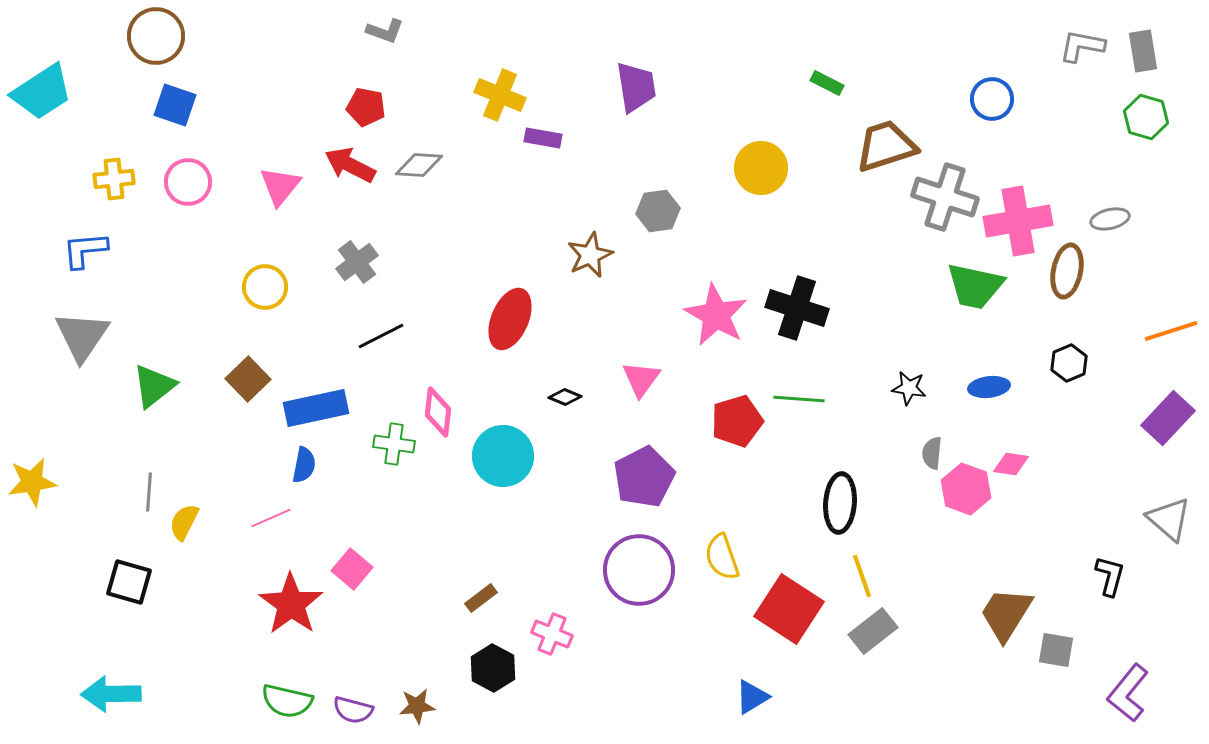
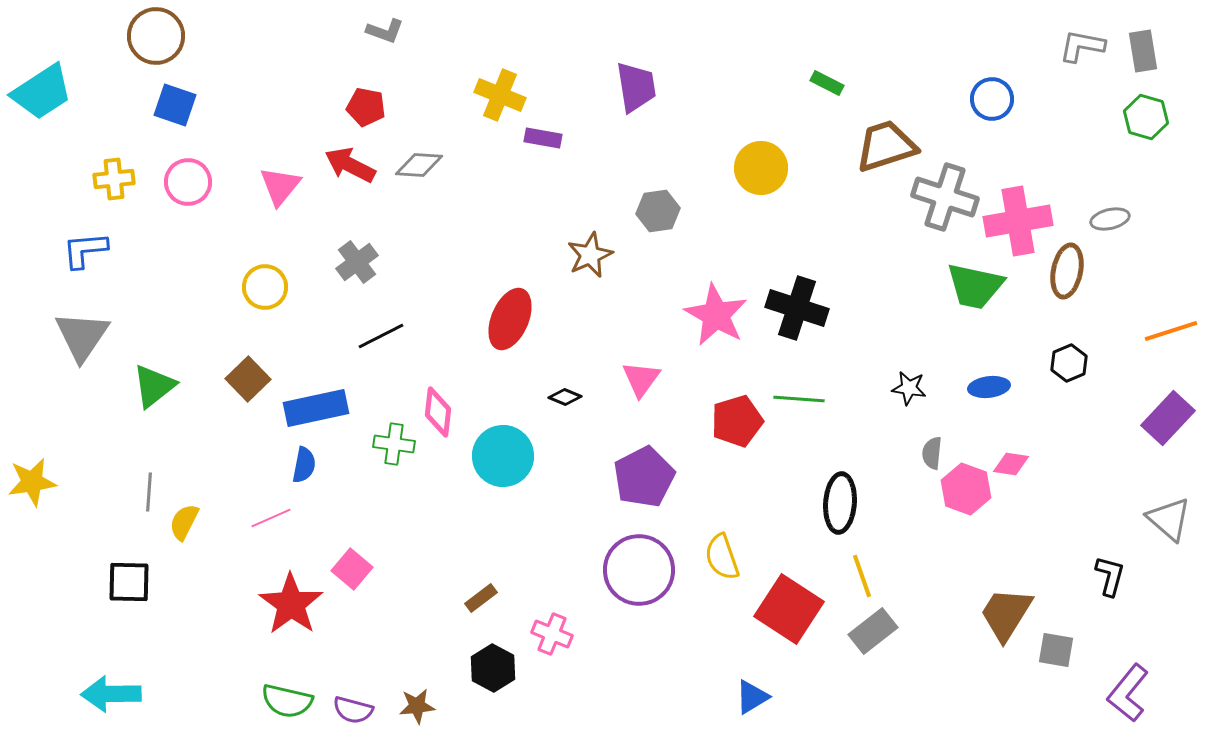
black square at (129, 582): rotated 15 degrees counterclockwise
